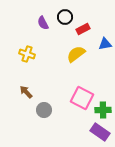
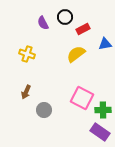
brown arrow: rotated 112 degrees counterclockwise
